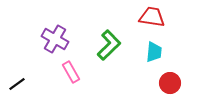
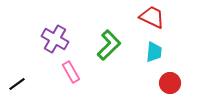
red trapezoid: rotated 16 degrees clockwise
